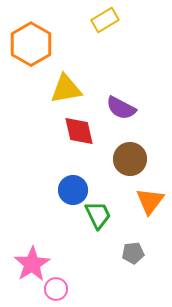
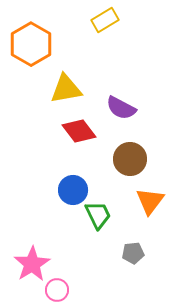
red diamond: rotated 24 degrees counterclockwise
pink circle: moved 1 px right, 1 px down
